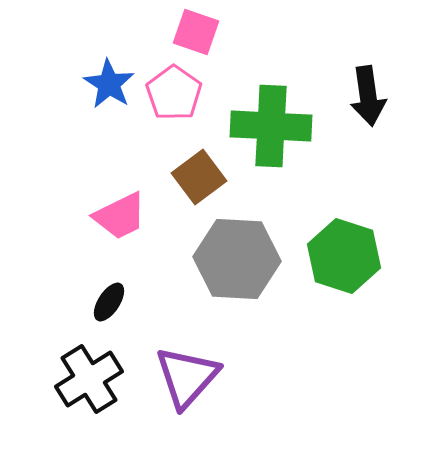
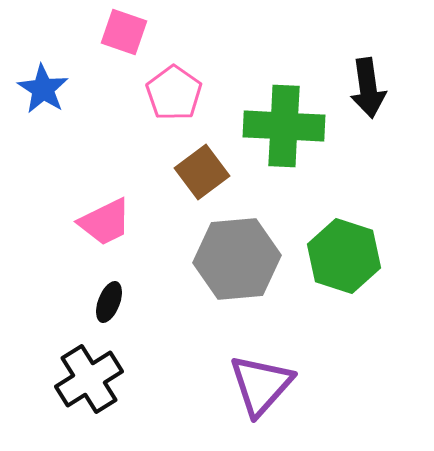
pink square: moved 72 px left
blue star: moved 66 px left, 5 px down
black arrow: moved 8 px up
green cross: moved 13 px right
brown square: moved 3 px right, 5 px up
pink trapezoid: moved 15 px left, 6 px down
gray hexagon: rotated 8 degrees counterclockwise
black ellipse: rotated 12 degrees counterclockwise
purple triangle: moved 74 px right, 8 px down
